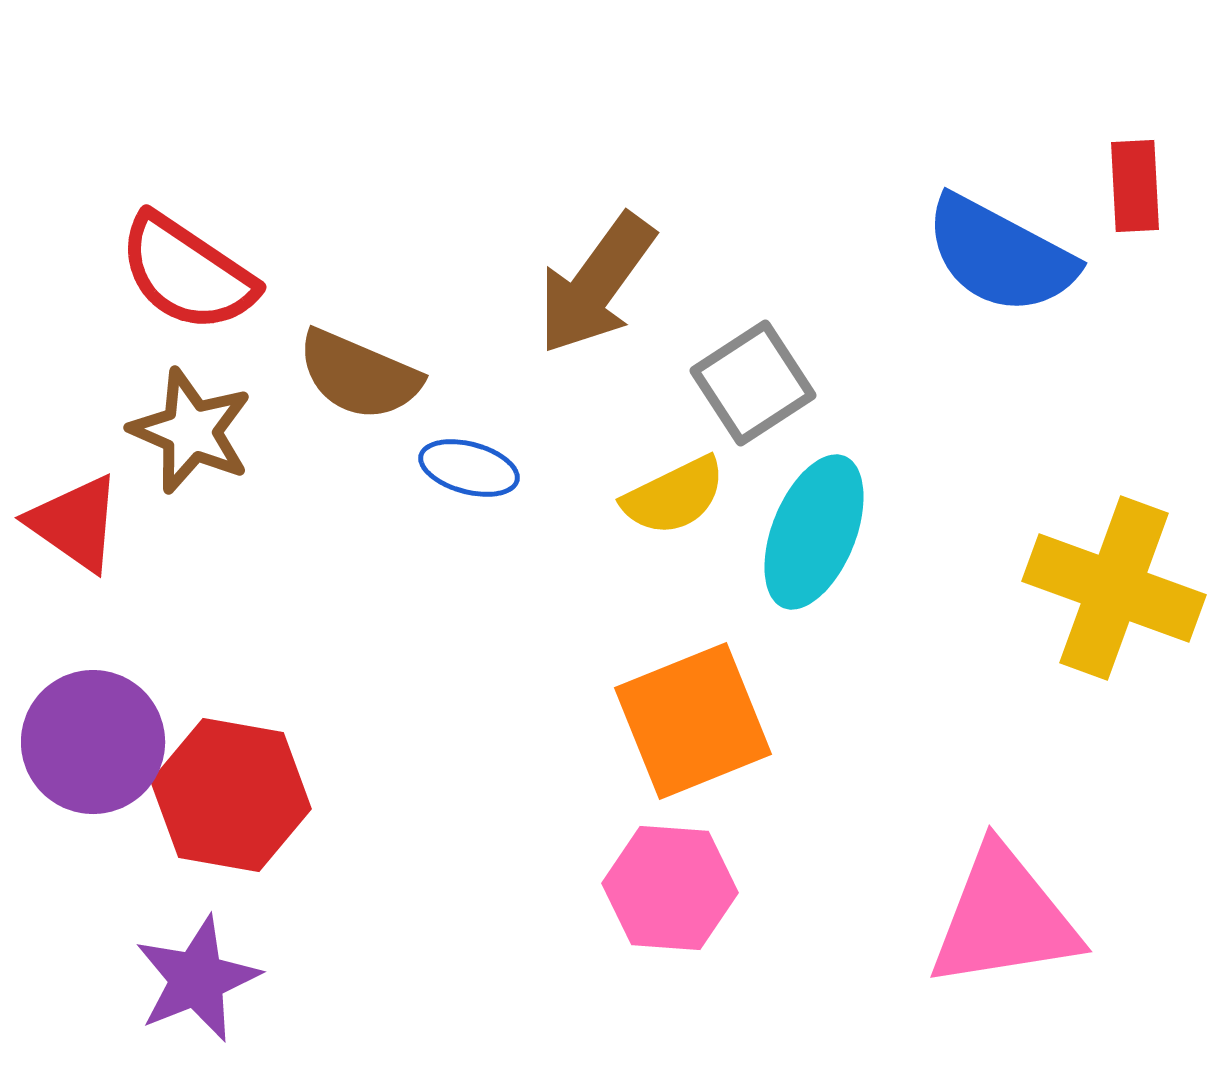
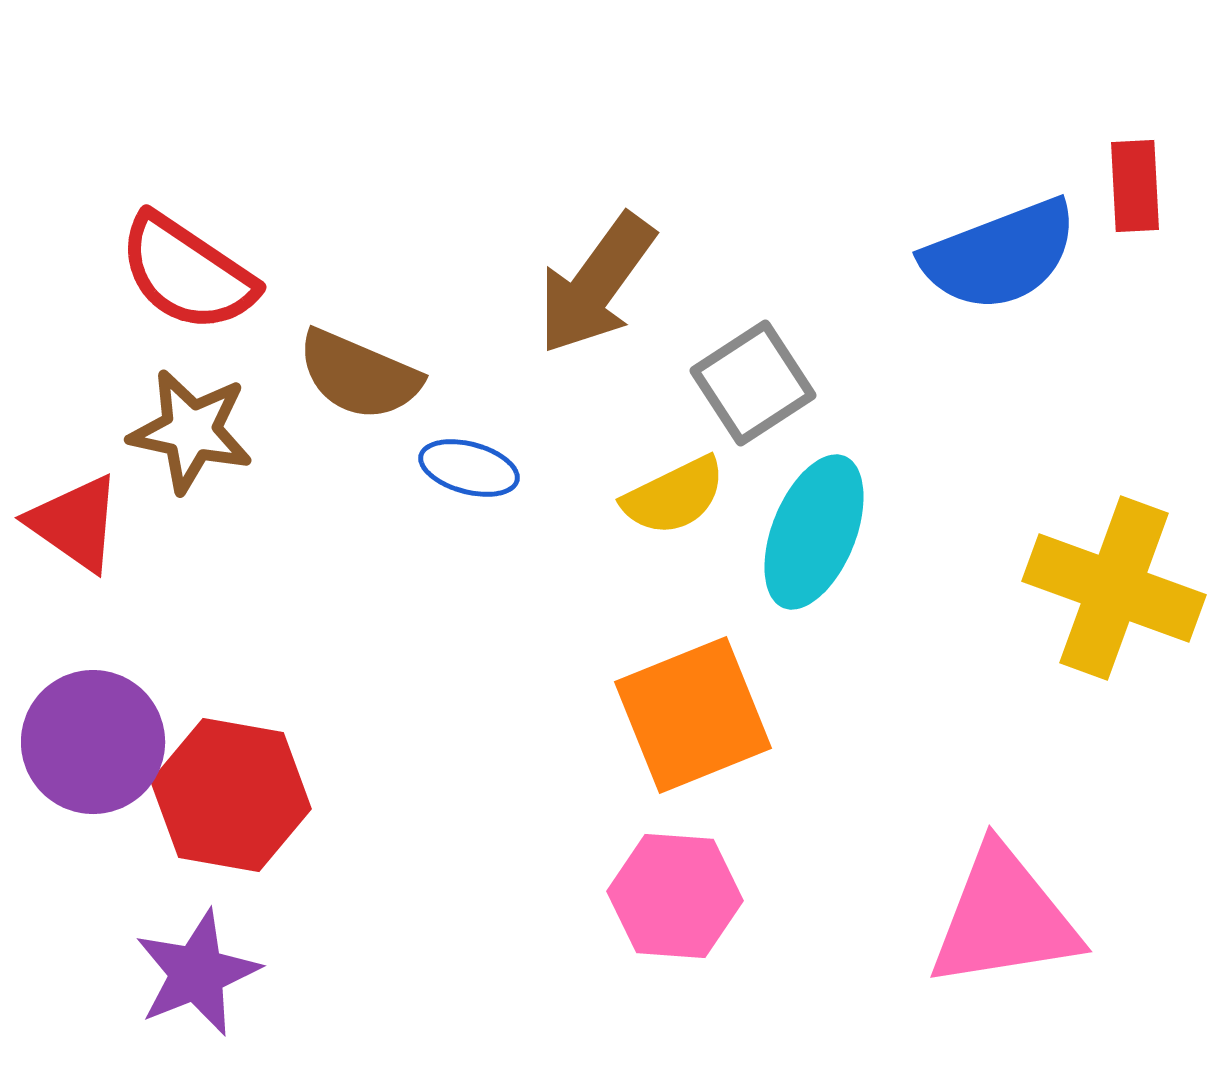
blue semicircle: rotated 49 degrees counterclockwise
brown star: rotated 11 degrees counterclockwise
orange square: moved 6 px up
pink hexagon: moved 5 px right, 8 px down
purple star: moved 6 px up
